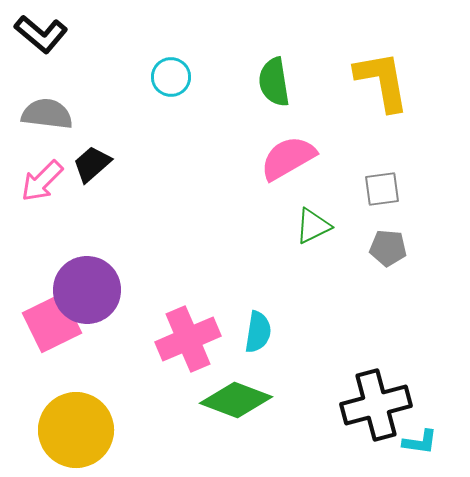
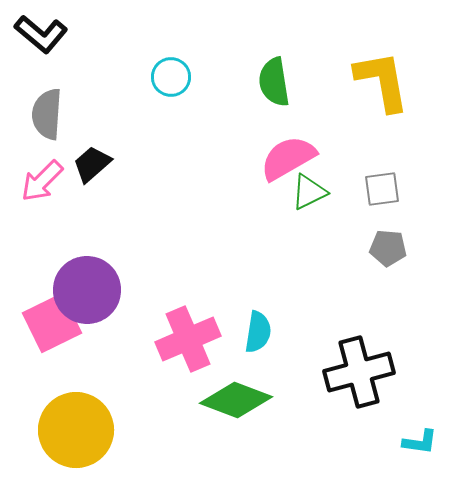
gray semicircle: rotated 93 degrees counterclockwise
green triangle: moved 4 px left, 34 px up
black cross: moved 17 px left, 33 px up
